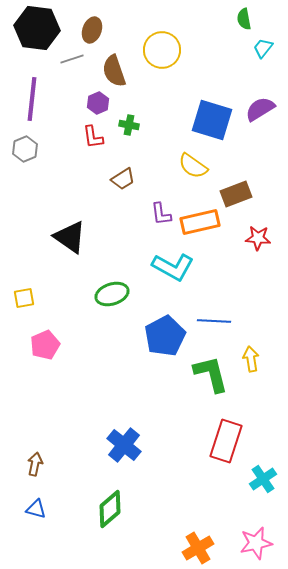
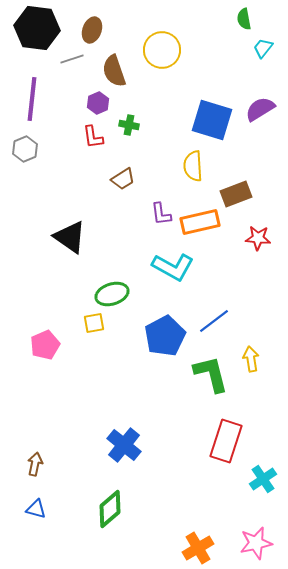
yellow semicircle: rotated 52 degrees clockwise
yellow square: moved 70 px right, 25 px down
blue line: rotated 40 degrees counterclockwise
